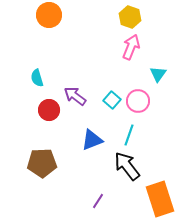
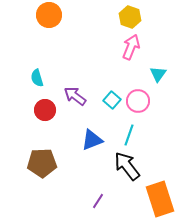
red circle: moved 4 px left
